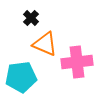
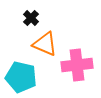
pink cross: moved 3 px down
cyan pentagon: rotated 20 degrees clockwise
